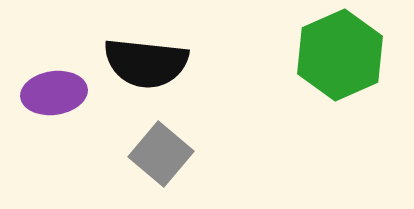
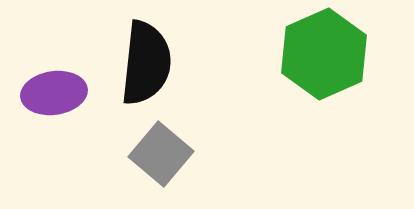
green hexagon: moved 16 px left, 1 px up
black semicircle: rotated 90 degrees counterclockwise
